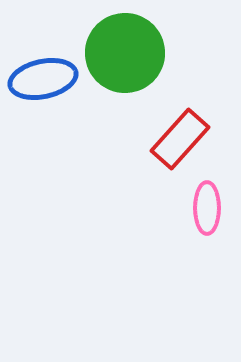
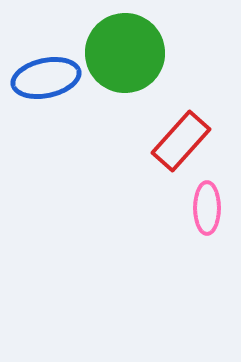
blue ellipse: moved 3 px right, 1 px up
red rectangle: moved 1 px right, 2 px down
